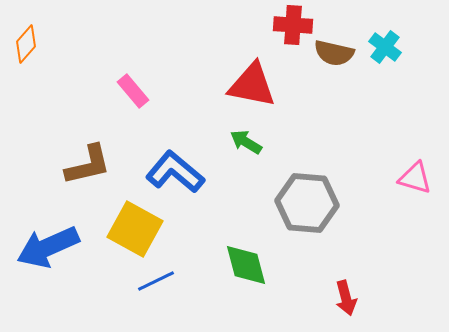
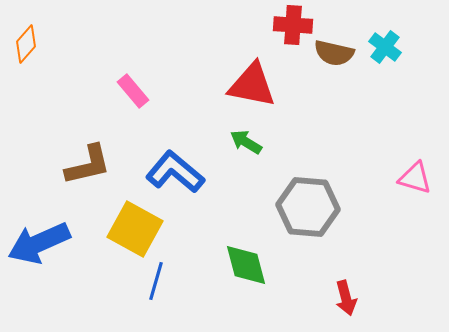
gray hexagon: moved 1 px right, 4 px down
blue arrow: moved 9 px left, 4 px up
blue line: rotated 48 degrees counterclockwise
